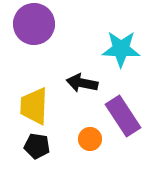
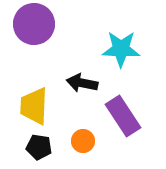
orange circle: moved 7 px left, 2 px down
black pentagon: moved 2 px right, 1 px down
